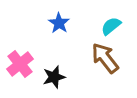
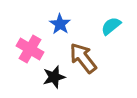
blue star: moved 1 px right, 1 px down
brown arrow: moved 22 px left
pink cross: moved 10 px right, 15 px up; rotated 20 degrees counterclockwise
